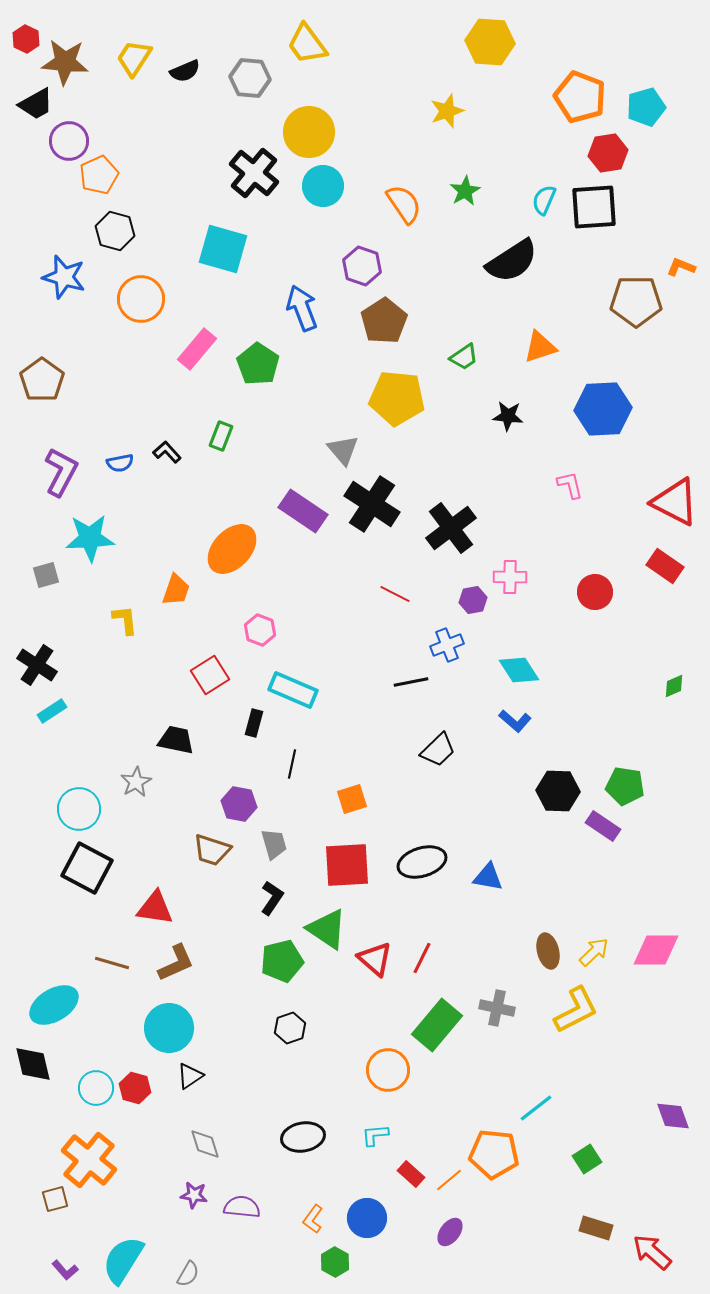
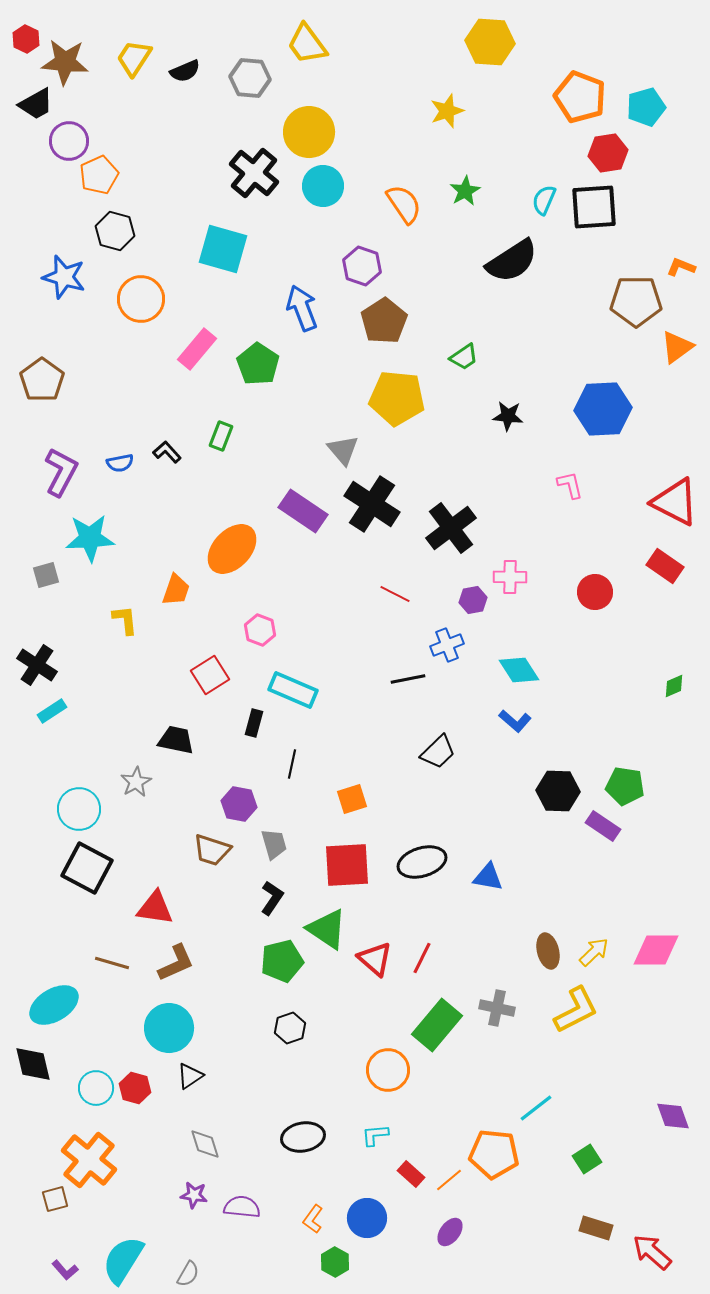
orange triangle at (540, 347): moved 137 px right; rotated 18 degrees counterclockwise
black line at (411, 682): moved 3 px left, 3 px up
black trapezoid at (438, 750): moved 2 px down
